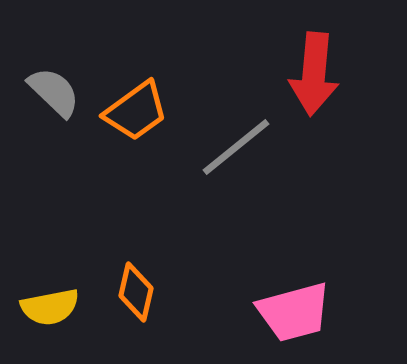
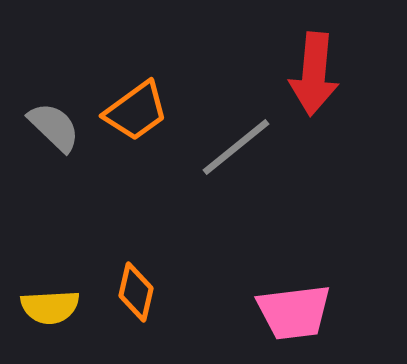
gray semicircle: moved 35 px down
yellow semicircle: rotated 8 degrees clockwise
pink trapezoid: rotated 8 degrees clockwise
